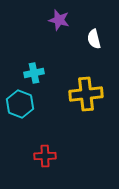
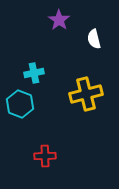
purple star: rotated 20 degrees clockwise
yellow cross: rotated 8 degrees counterclockwise
